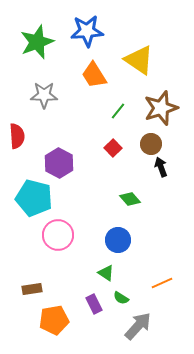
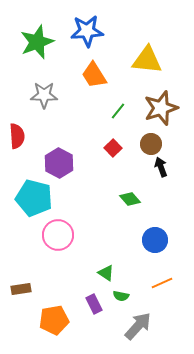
yellow triangle: moved 8 px right; rotated 28 degrees counterclockwise
blue circle: moved 37 px right
brown rectangle: moved 11 px left
green semicircle: moved 2 px up; rotated 21 degrees counterclockwise
